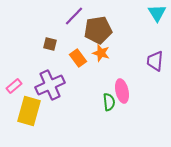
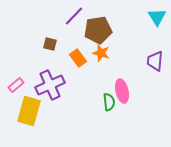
cyan triangle: moved 4 px down
pink rectangle: moved 2 px right, 1 px up
